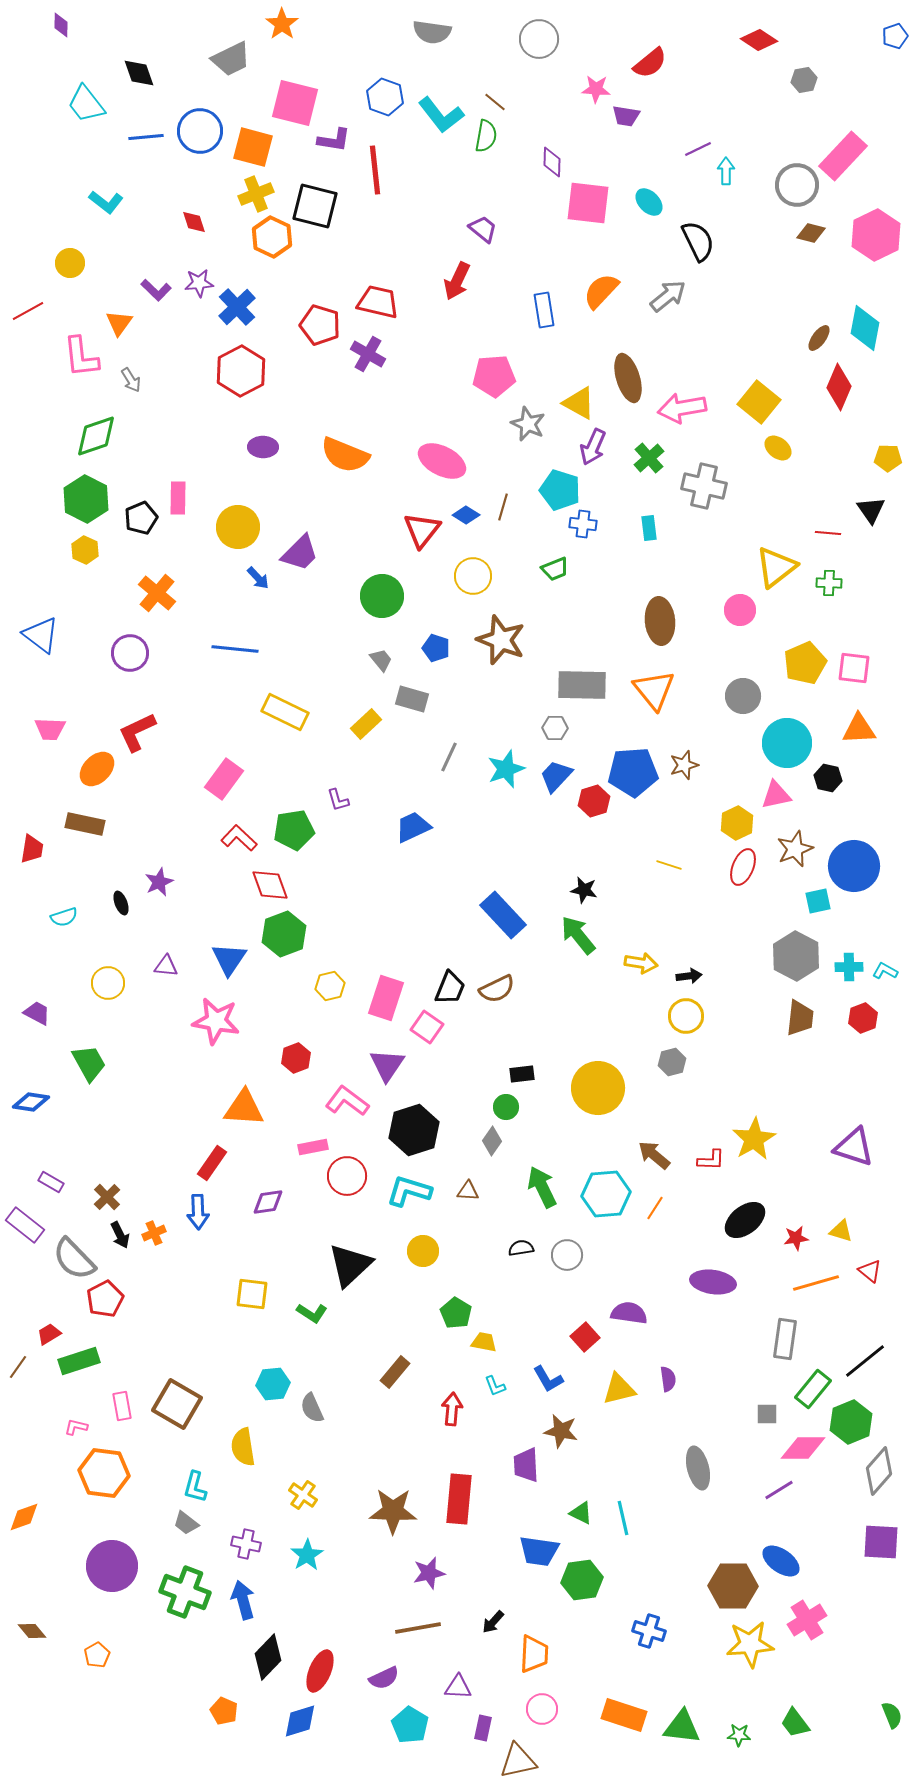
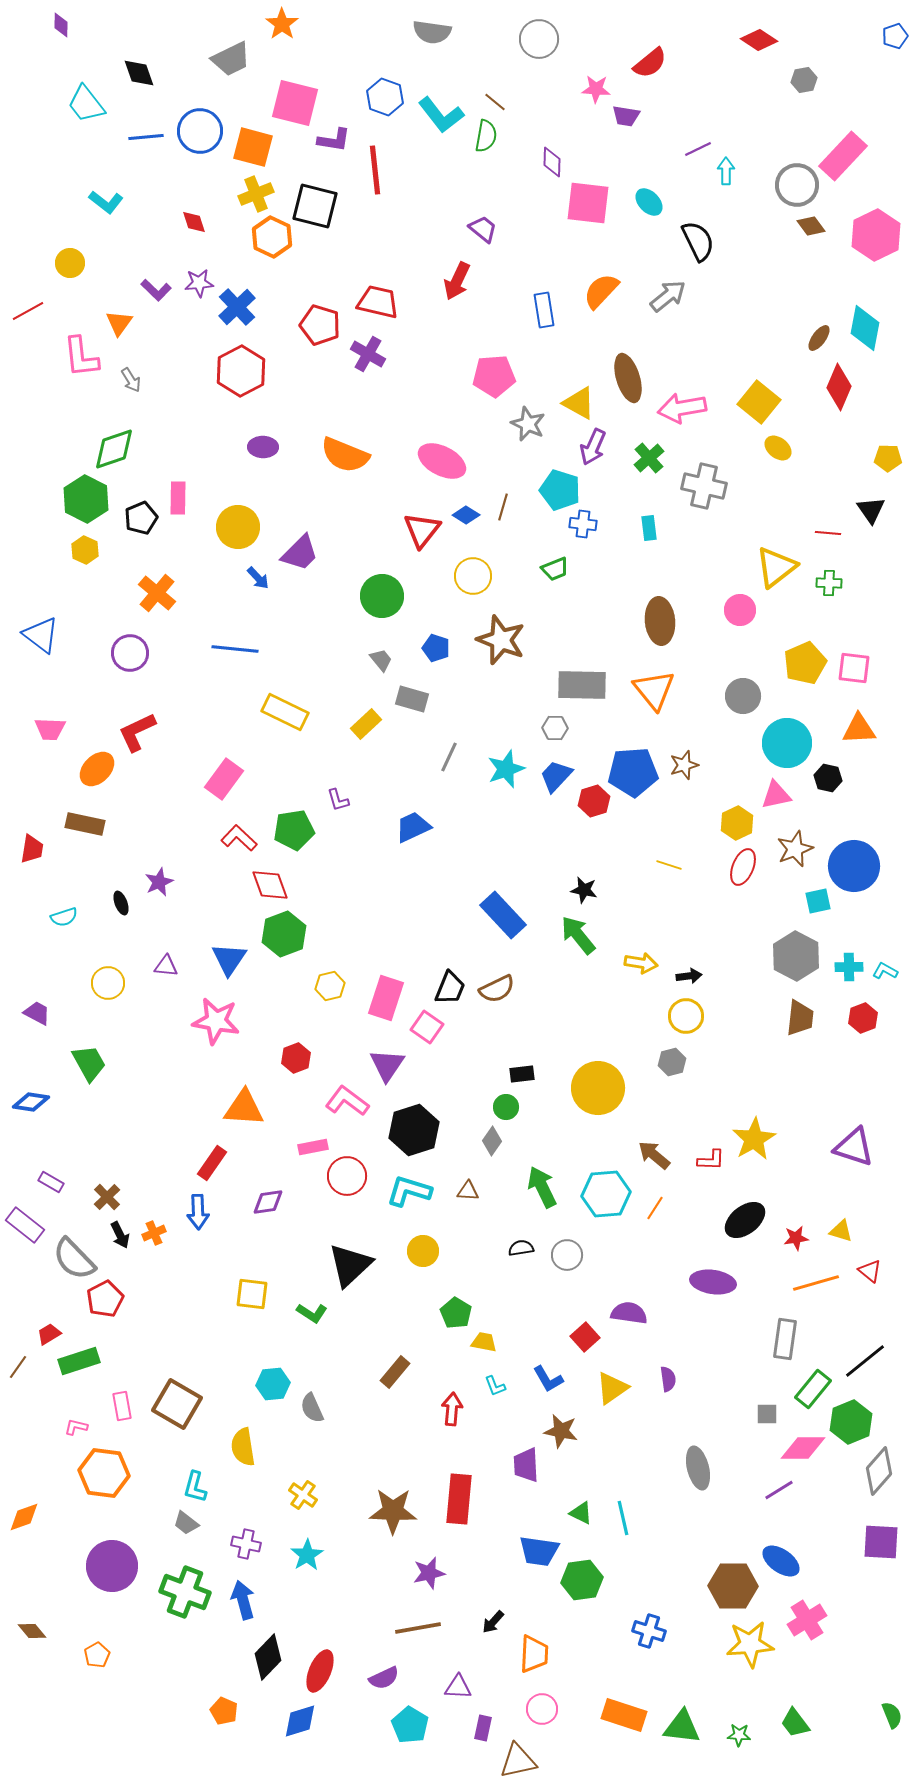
brown diamond at (811, 233): moved 7 px up; rotated 40 degrees clockwise
green diamond at (96, 436): moved 18 px right, 13 px down
yellow triangle at (619, 1389): moved 7 px left, 1 px up; rotated 21 degrees counterclockwise
